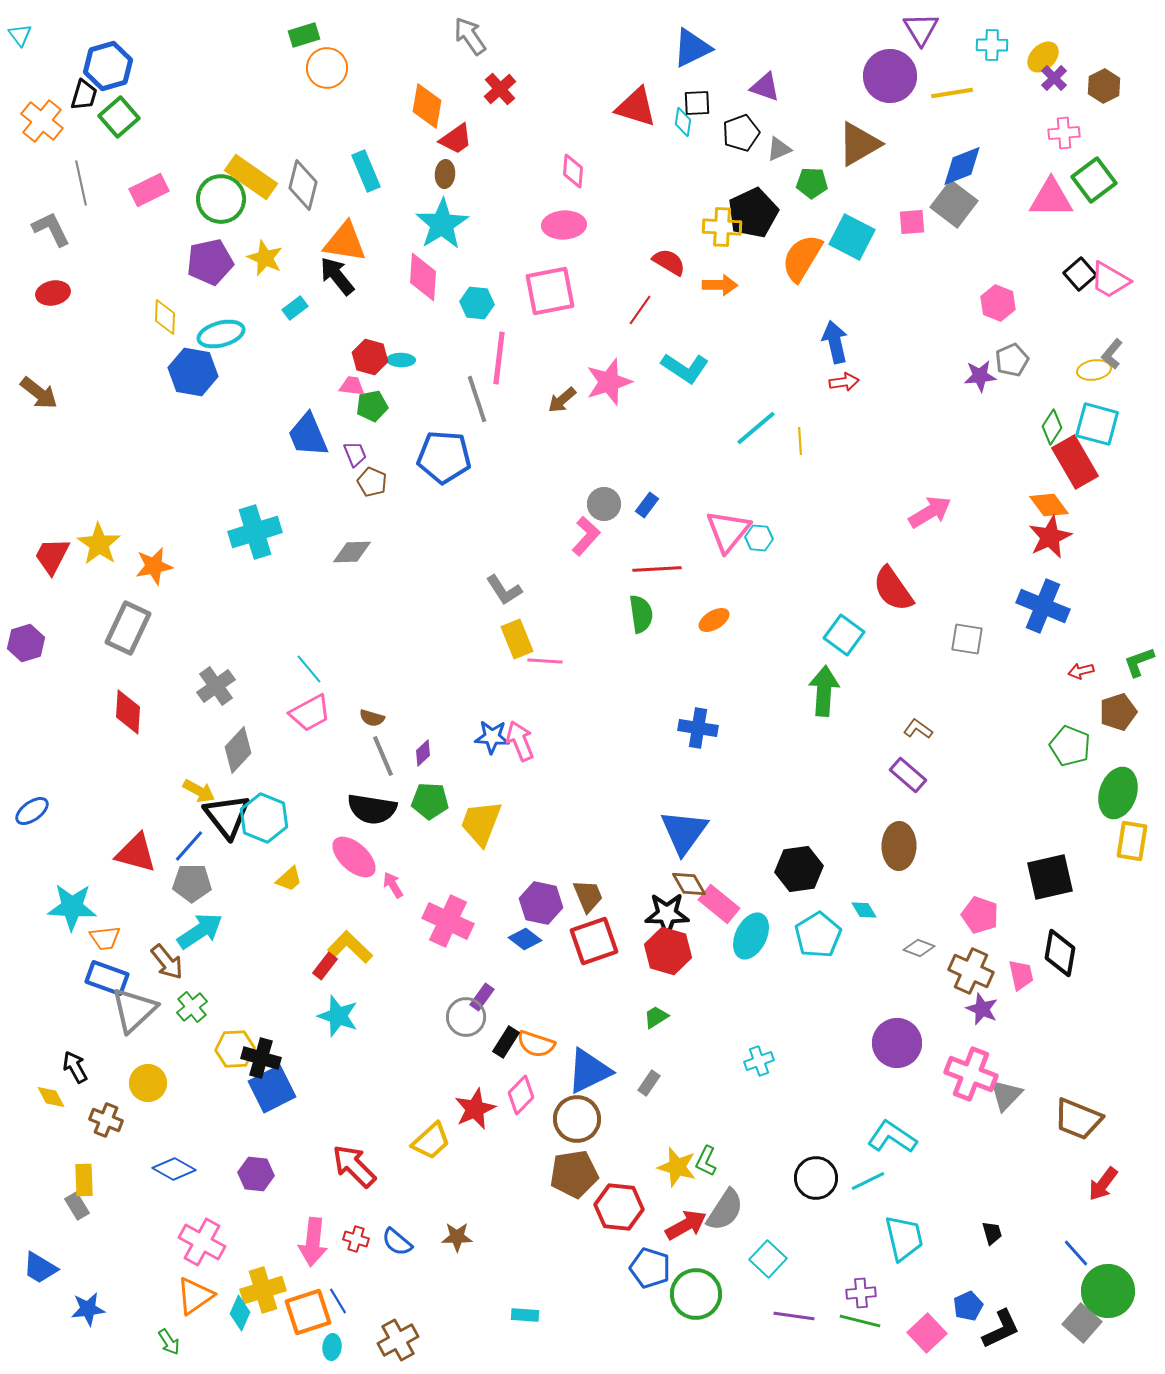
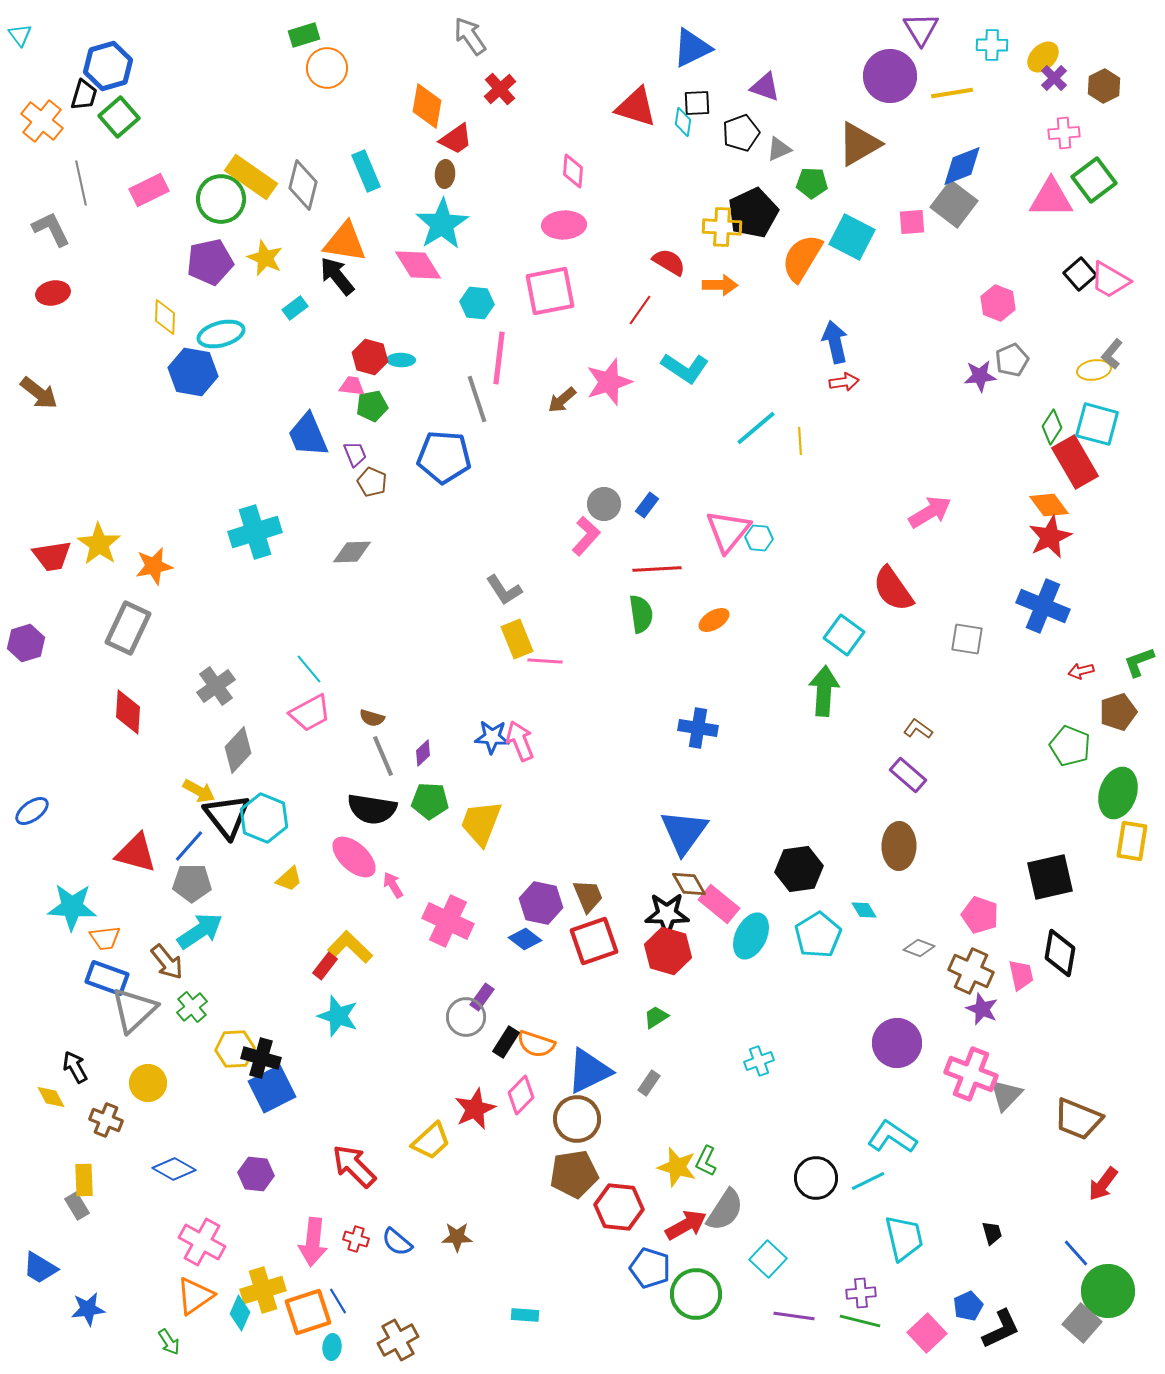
pink diamond at (423, 277): moved 5 px left, 12 px up; rotated 36 degrees counterclockwise
red trapezoid at (52, 556): rotated 126 degrees counterclockwise
